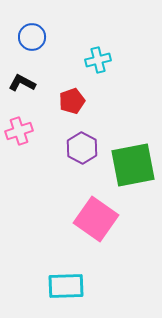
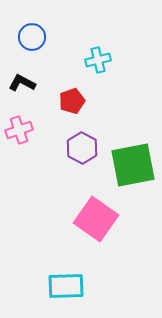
pink cross: moved 1 px up
